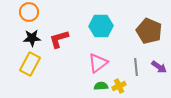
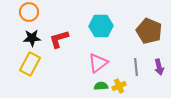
purple arrow: rotated 42 degrees clockwise
